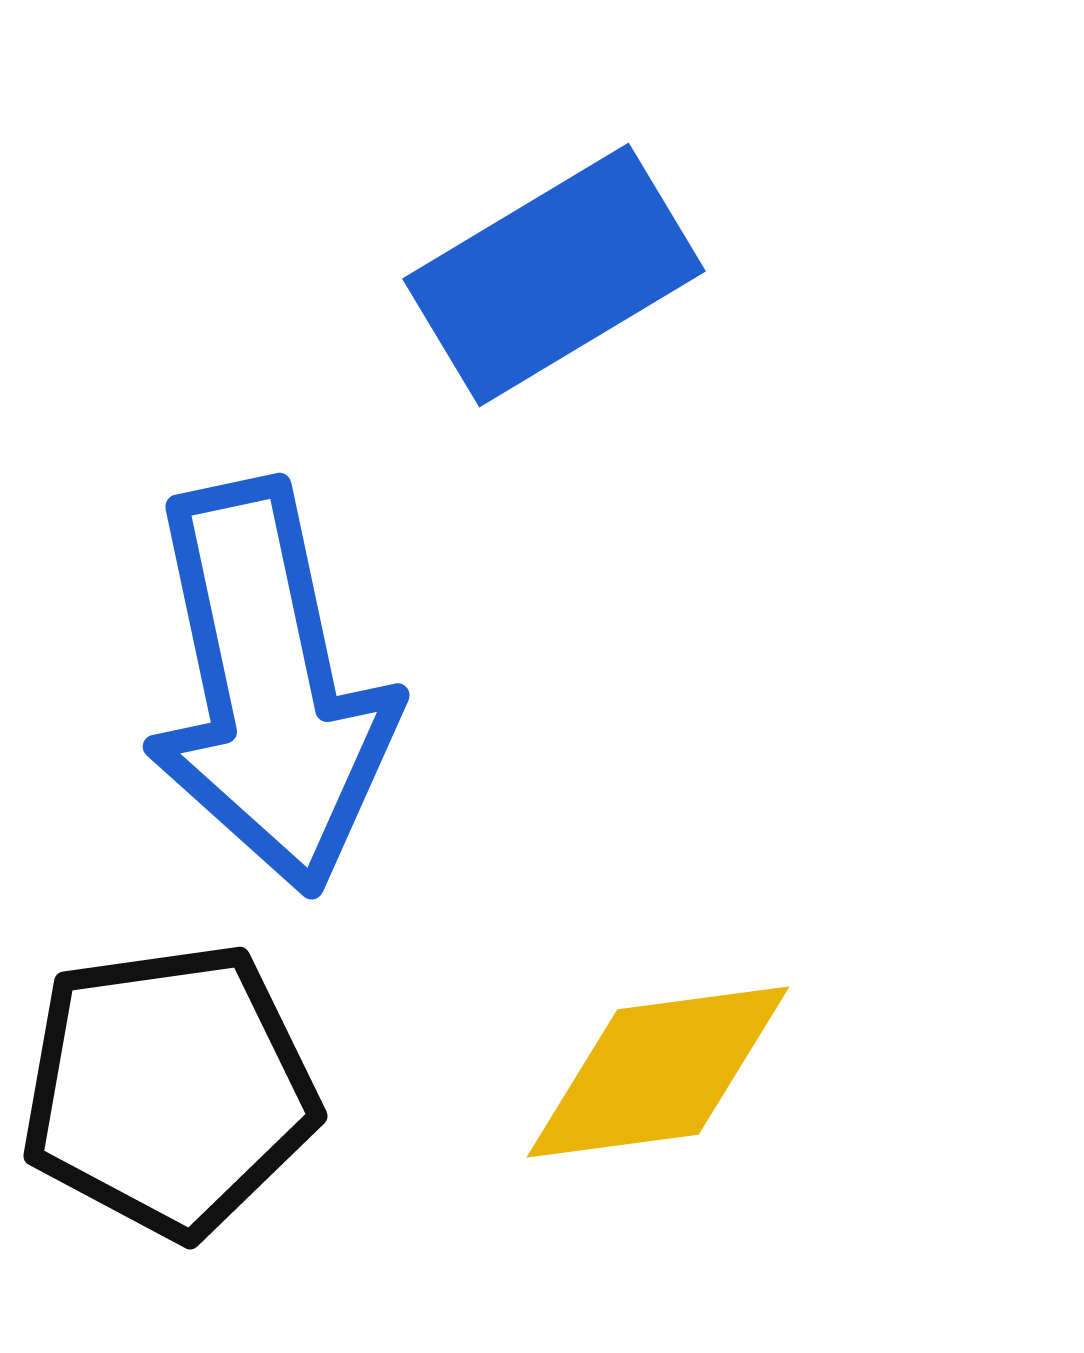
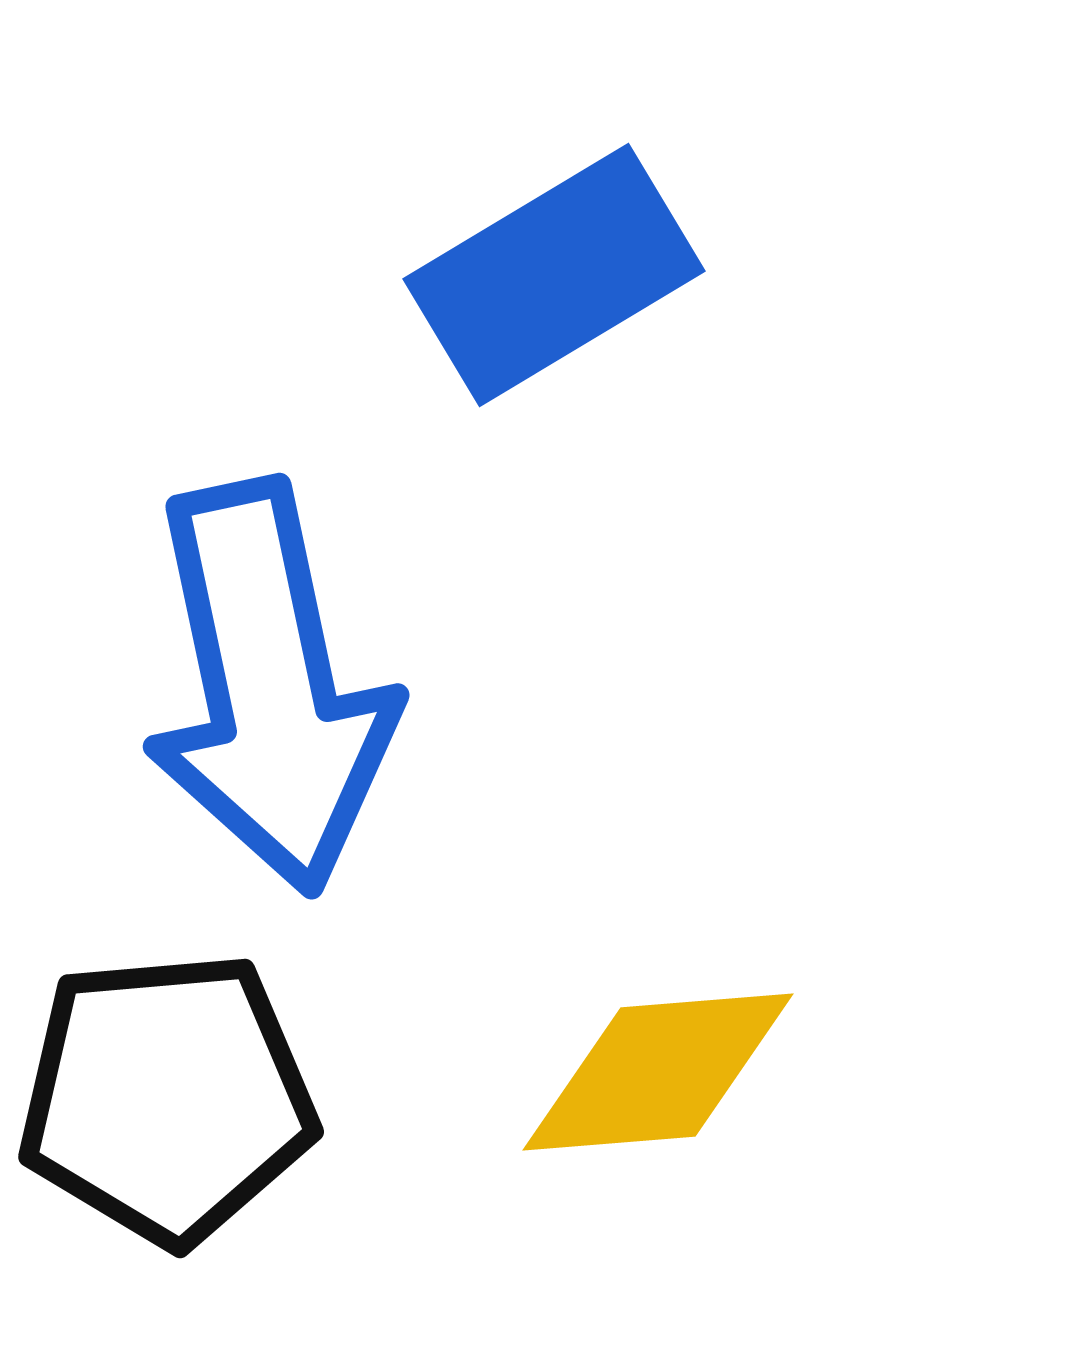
yellow diamond: rotated 3 degrees clockwise
black pentagon: moved 2 px left, 8 px down; rotated 3 degrees clockwise
